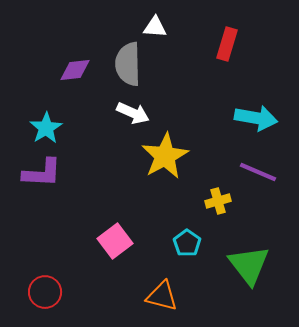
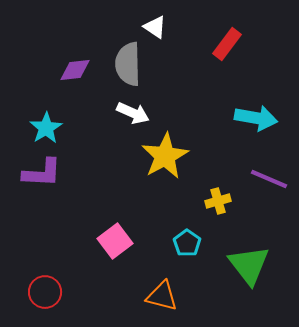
white triangle: rotated 30 degrees clockwise
red rectangle: rotated 20 degrees clockwise
purple line: moved 11 px right, 7 px down
